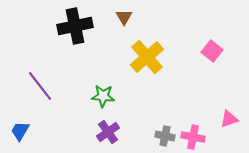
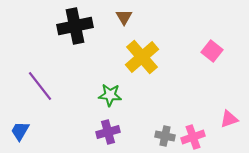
yellow cross: moved 5 px left
green star: moved 7 px right, 1 px up
purple cross: rotated 20 degrees clockwise
pink cross: rotated 30 degrees counterclockwise
